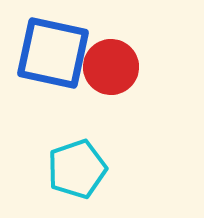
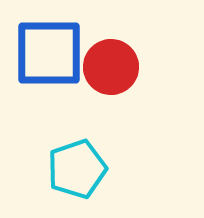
blue square: moved 4 px left; rotated 12 degrees counterclockwise
